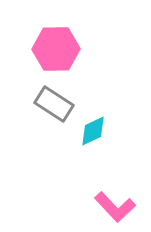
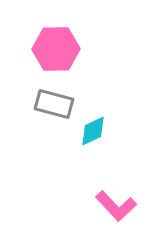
gray rectangle: rotated 18 degrees counterclockwise
pink L-shape: moved 1 px right, 1 px up
